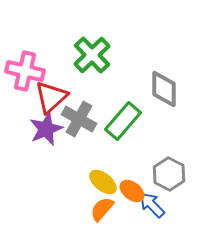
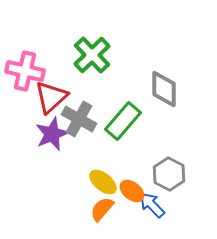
purple star: moved 6 px right, 5 px down
